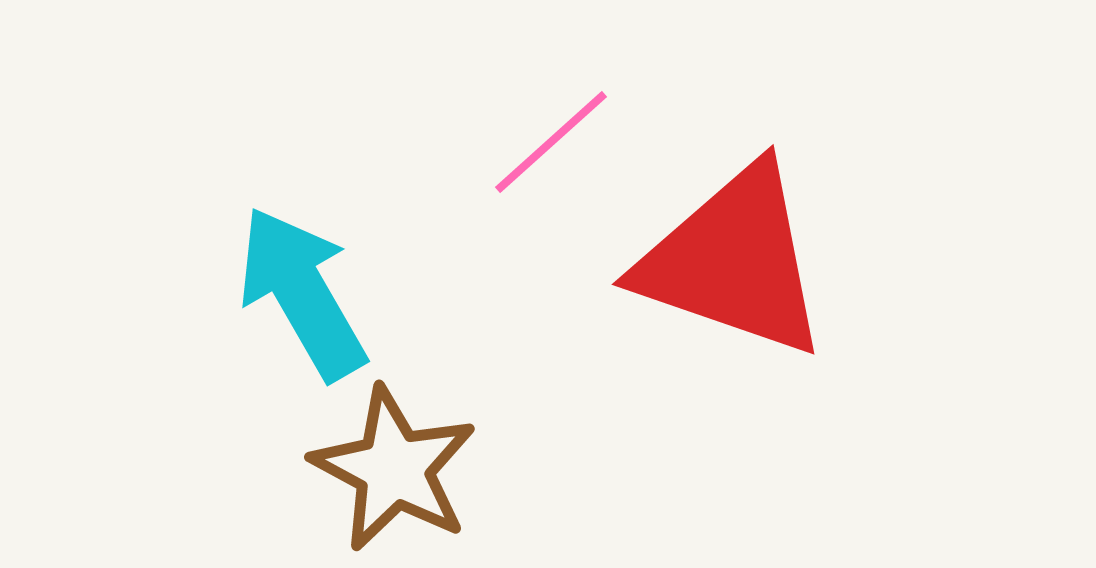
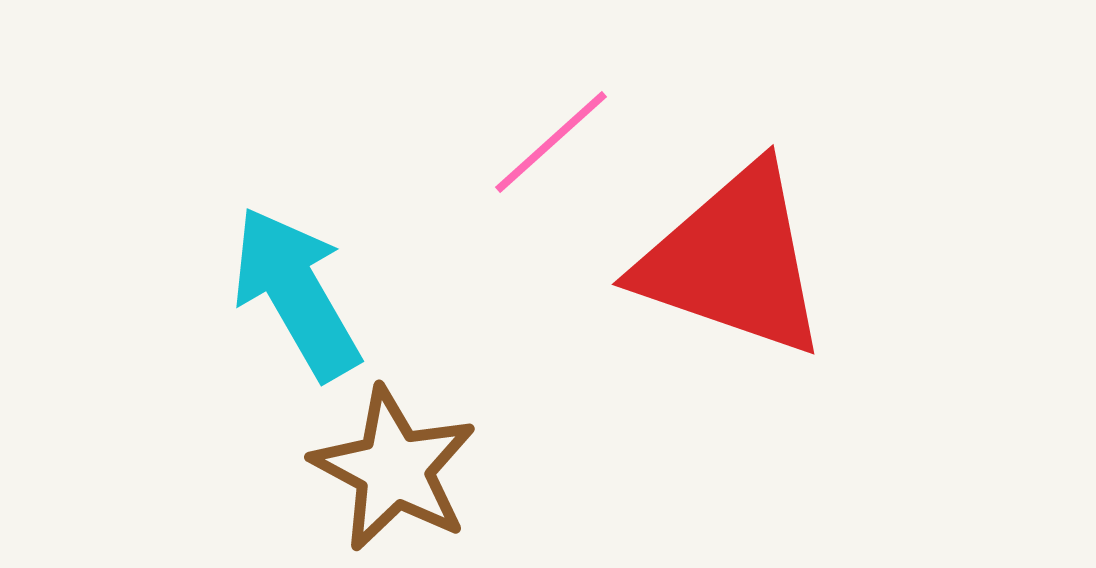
cyan arrow: moved 6 px left
